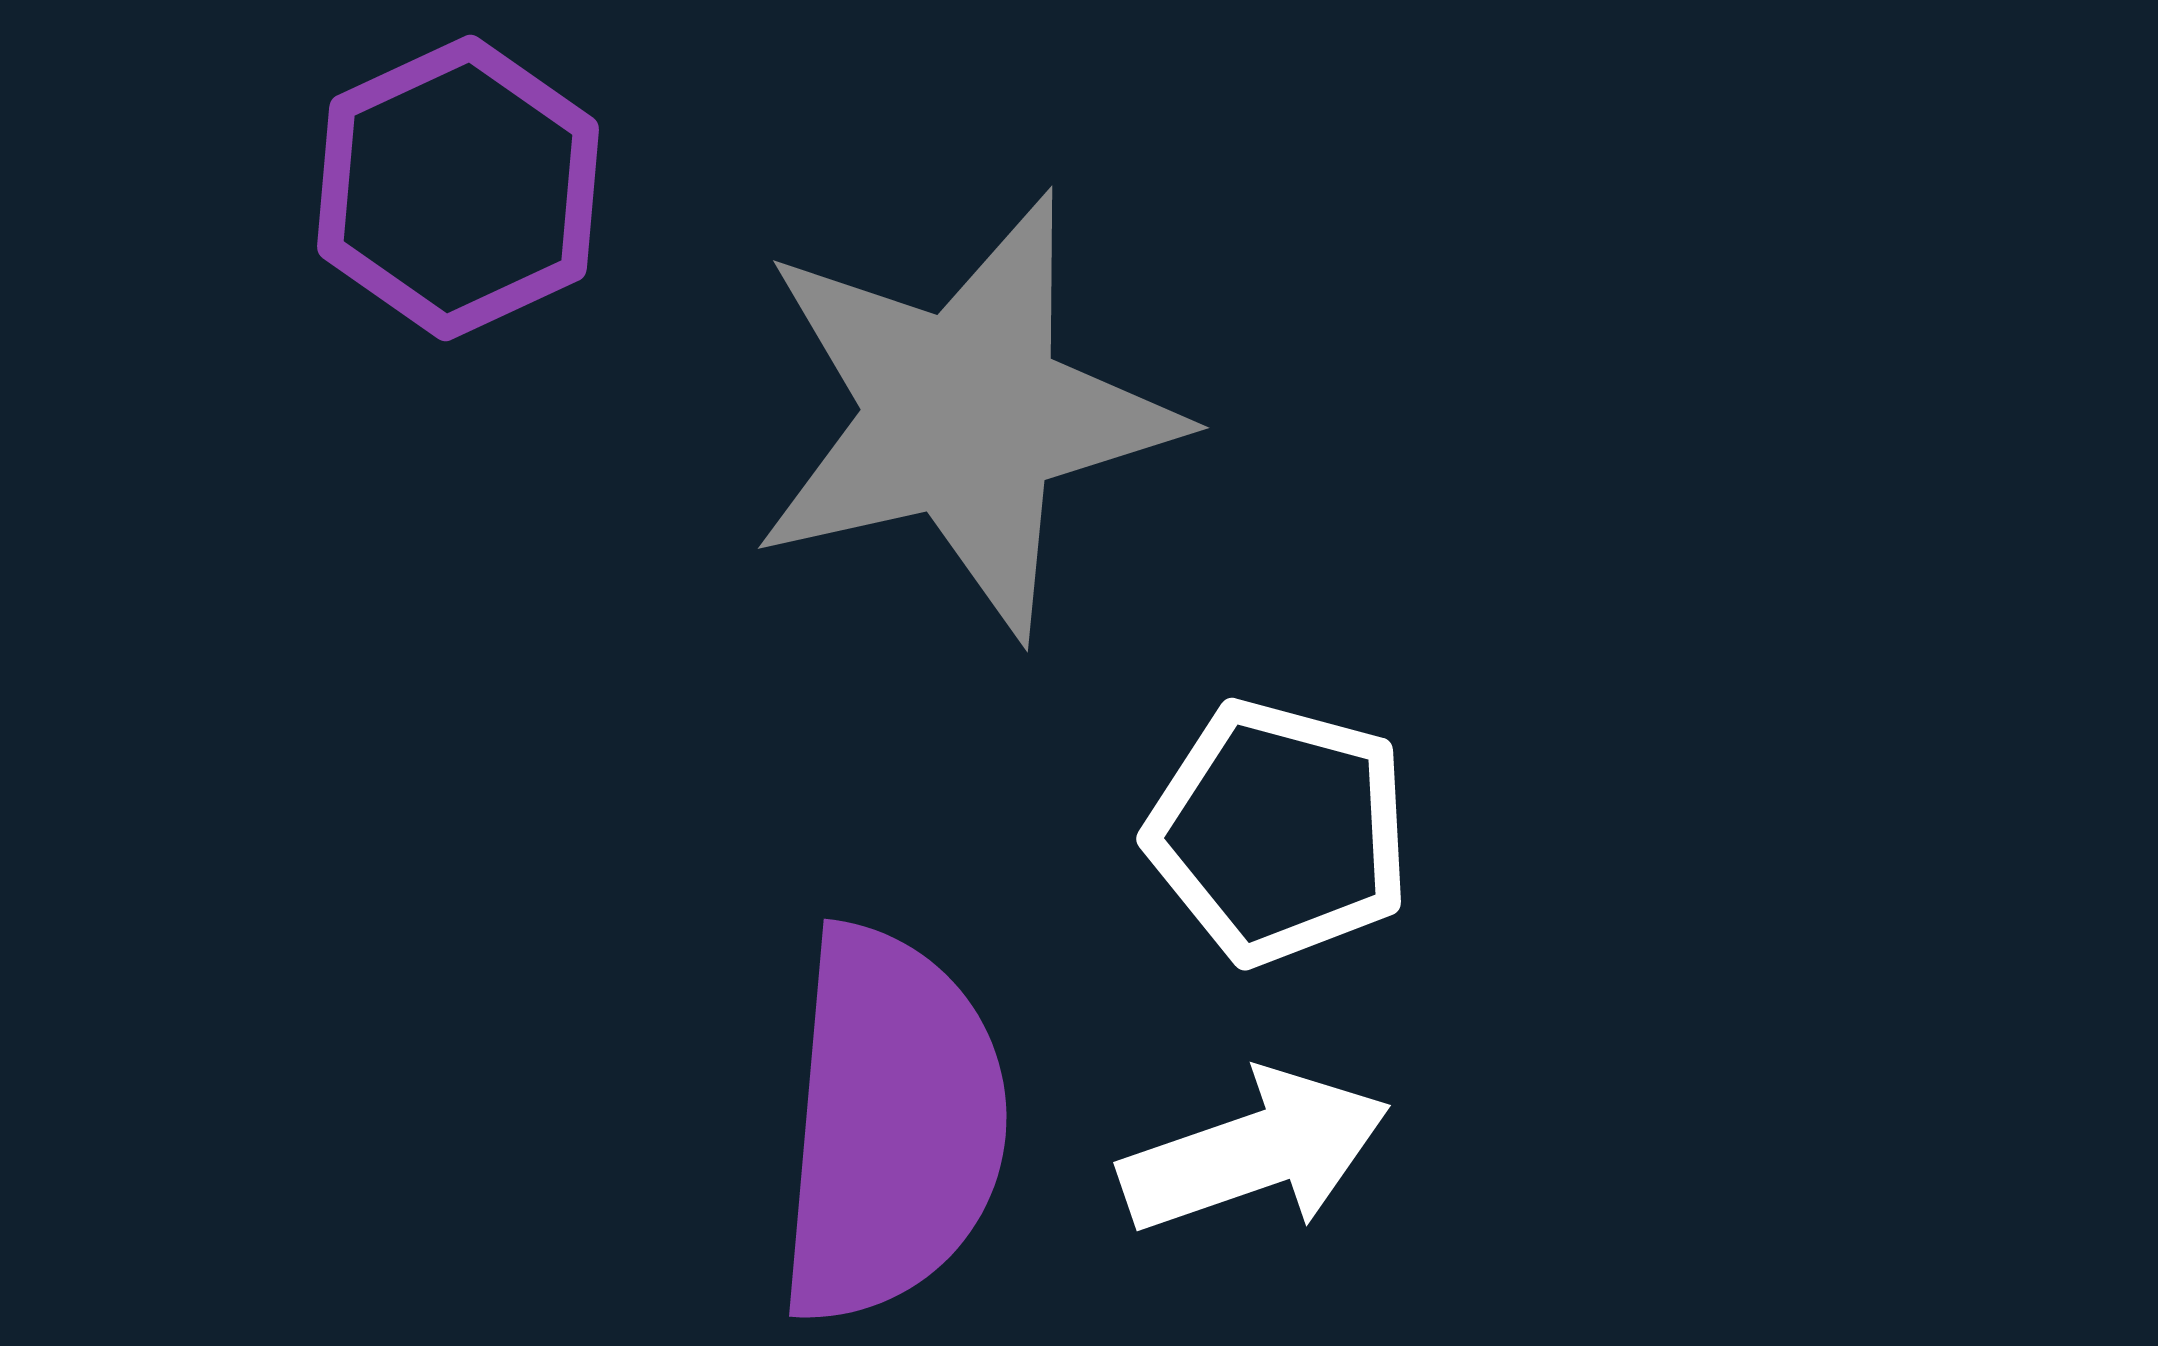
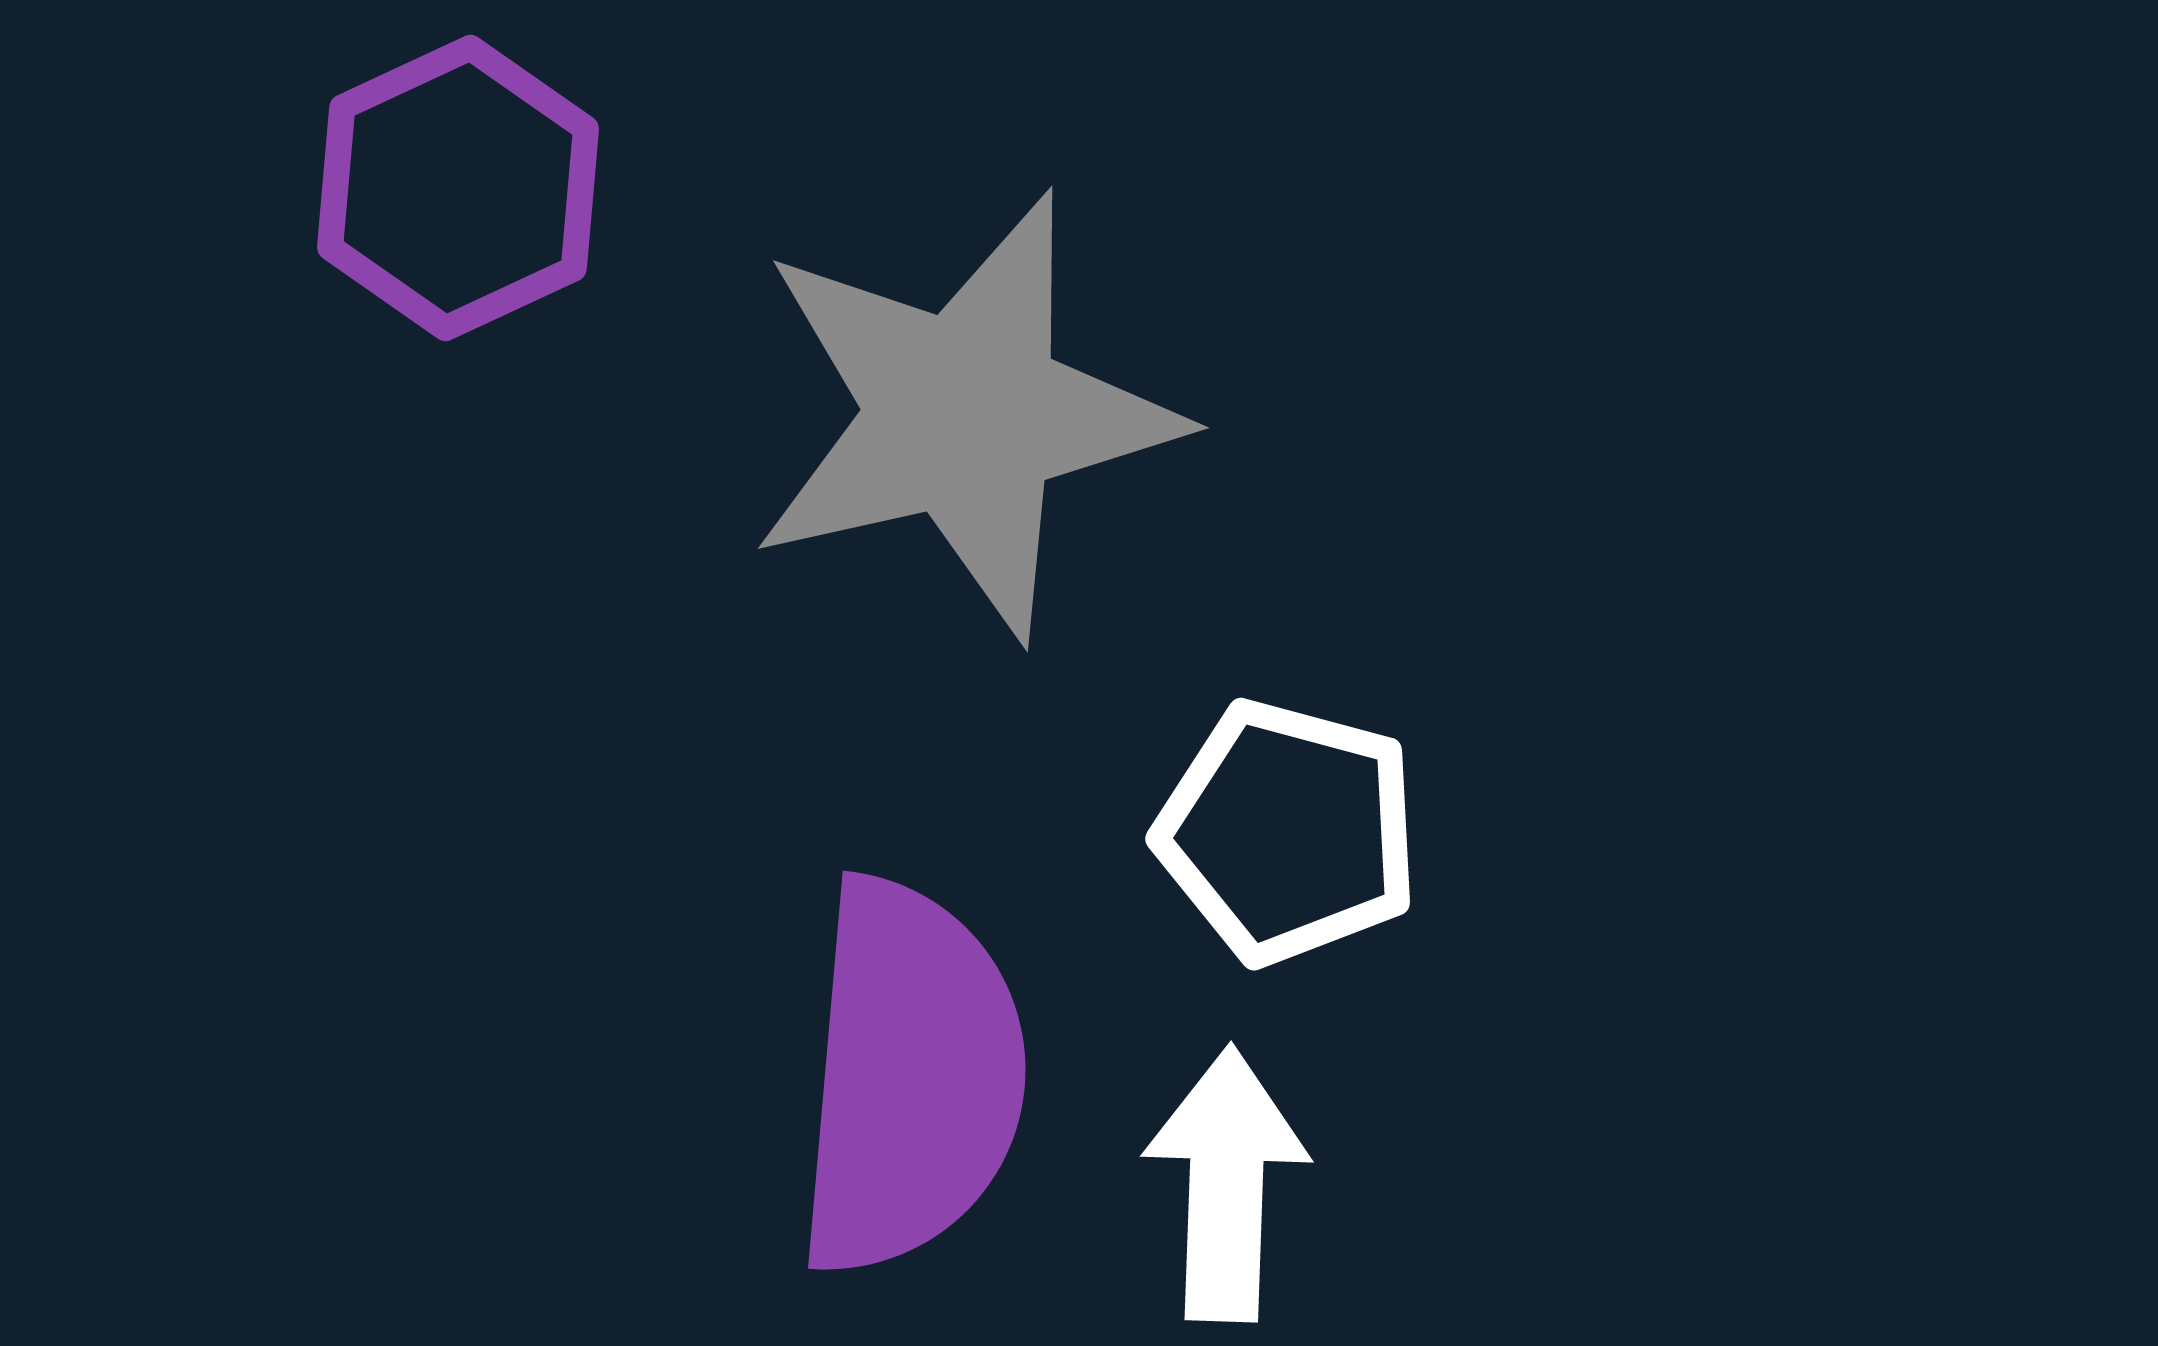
white pentagon: moved 9 px right
purple semicircle: moved 19 px right, 48 px up
white arrow: moved 29 px left, 32 px down; rotated 69 degrees counterclockwise
